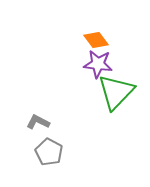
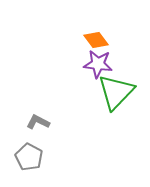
gray pentagon: moved 20 px left, 5 px down
